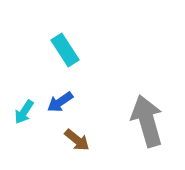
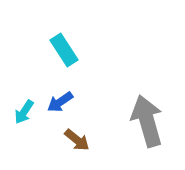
cyan rectangle: moved 1 px left
